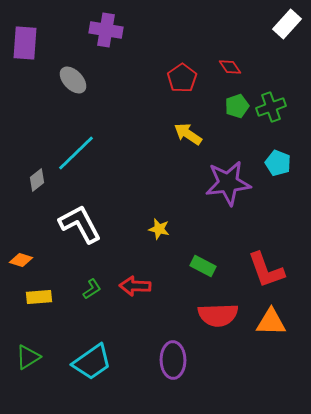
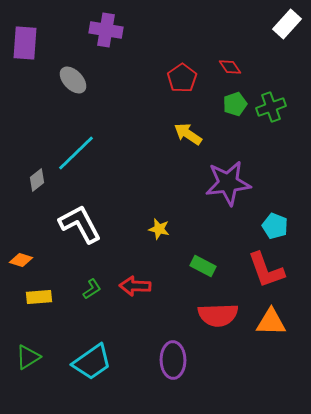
green pentagon: moved 2 px left, 2 px up
cyan pentagon: moved 3 px left, 63 px down
